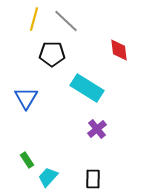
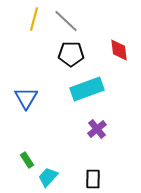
black pentagon: moved 19 px right
cyan rectangle: moved 1 px down; rotated 52 degrees counterclockwise
